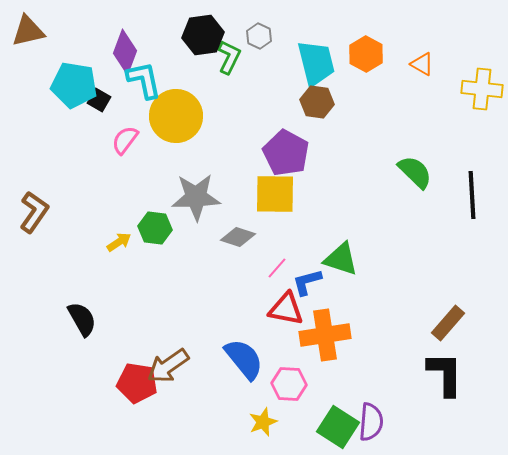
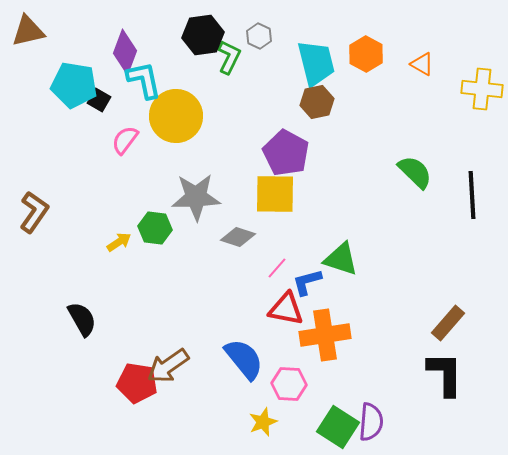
brown hexagon: rotated 20 degrees counterclockwise
